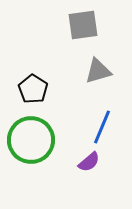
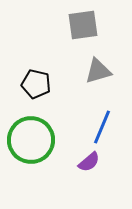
black pentagon: moved 3 px right, 5 px up; rotated 20 degrees counterclockwise
